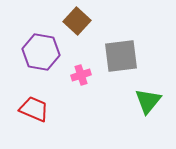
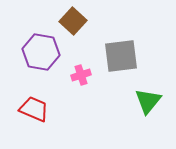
brown square: moved 4 px left
